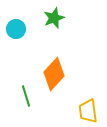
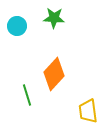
green star: rotated 25 degrees clockwise
cyan circle: moved 1 px right, 3 px up
green line: moved 1 px right, 1 px up
